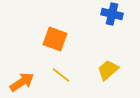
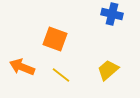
orange arrow: moved 15 px up; rotated 125 degrees counterclockwise
